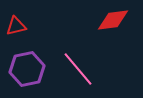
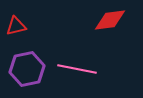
red diamond: moved 3 px left
pink line: moved 1 px left; rotated 39 degrees counterclockwise
